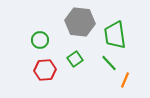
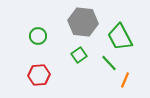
gray hexagon: moved 3 px right
green trapezoid: moved 5 px right, 2 px down; rotated 20 degrees counterclockwise
green circle: moved 2 px left, 4 px up
green square: moved 4 px right, 4 px up
red hexagon: moved 6 px left, 5 px down
